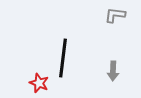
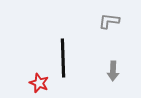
gray L-shape: moved 6 px left, 6 px down
black line: rotated 9 degrees counterclockwise
